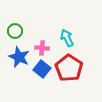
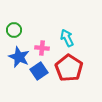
green circle: moved 1 px left, 1 px up
blue square: moved 3 px left, 2 px down; rotated 18 degrees clockwise
